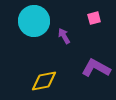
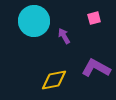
yellow diamond: moved 10 px right, 1 px up
